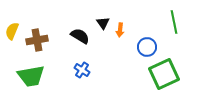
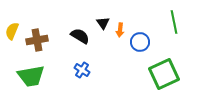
blue circle: moved 7 px left, 5 px up
